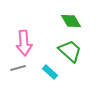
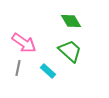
pink arrow: rotated 50 degrees counterclockwise
gray line: rotated 63 degrees counterclockwise
cyan rectangle: moved 2 px left, 1 px up
